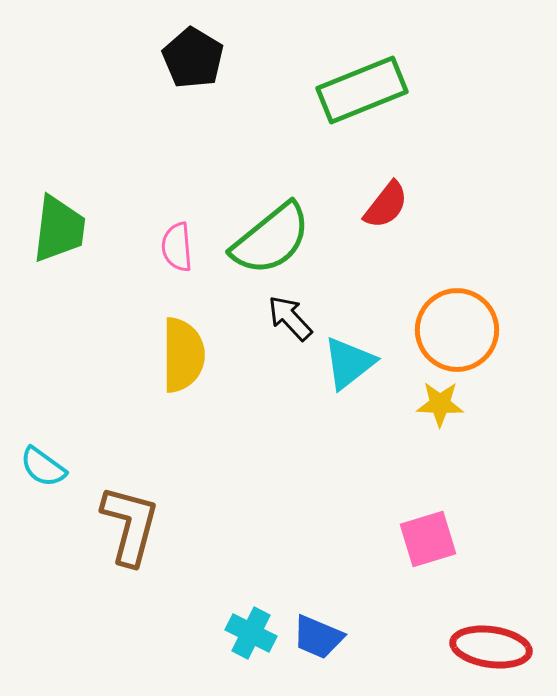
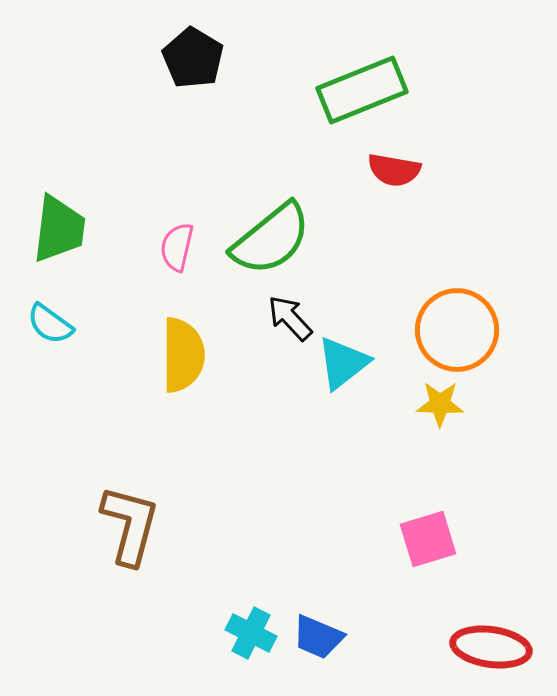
red semicircle: moved 8 px right, 35 px up; rotated 62 degrees clockwise
pink semicircle: rotated 18 degrees clockwise
cyan triangle: moved 6 px left
cyan semicircle: moved 7 px right, 143 px up
